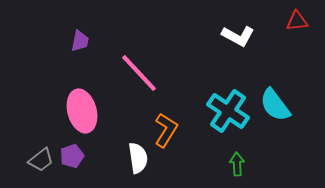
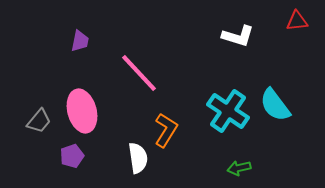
white L-shape: rotated 12 degrees counterclockwise
gray trapezoid: moved 2 px left, 39 px up; rotated 12 degrees counterclockwise
green arrow: moved 2 px right, 4 px down; rotated 100 degrees counterclockwise
